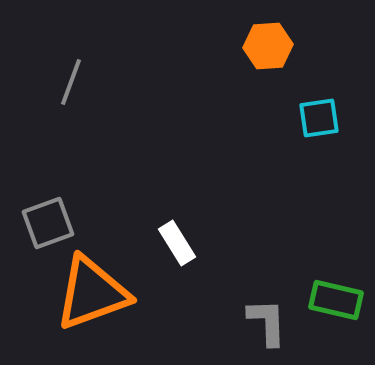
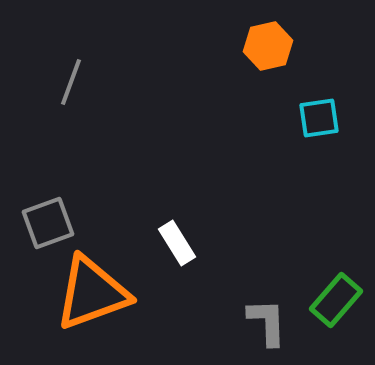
orange hexagon: rotated 9 degrees counterclockwise
green rectangle: rotated 62 degrees counterclockwise
